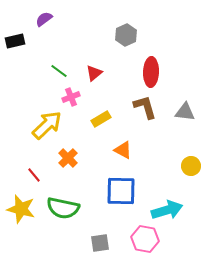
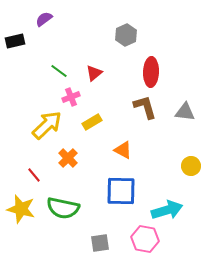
yellow rectangle: moved 9 px left, 3 px down
